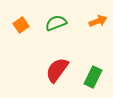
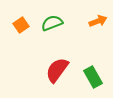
green semicircle: moved 4 px left
green rectangle: rotated 55 degrees counterclockwise
